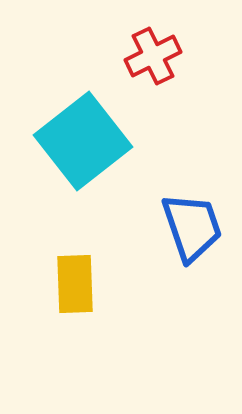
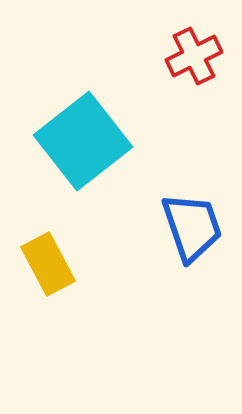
red cross: moved 41 px right
yellow rectangle: moved 27 px left, 20 px up; rotated 26 degrees counterclockwise
